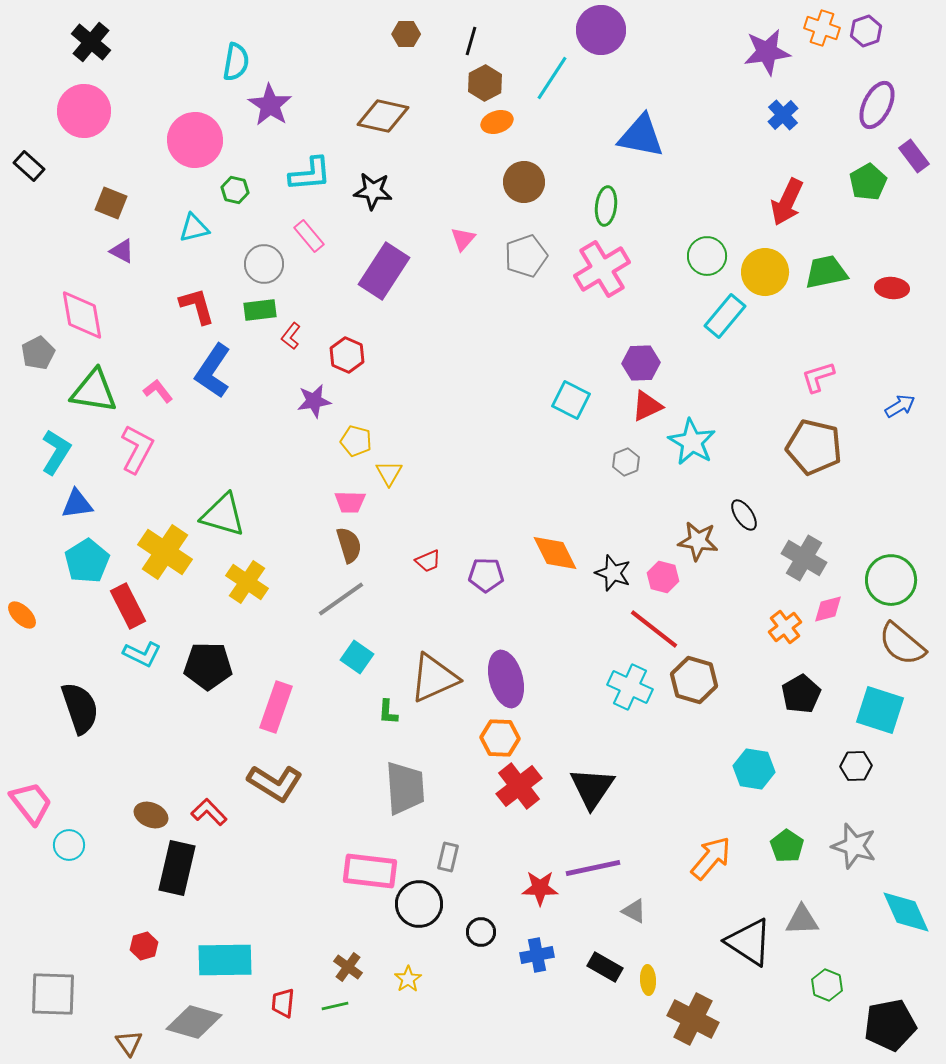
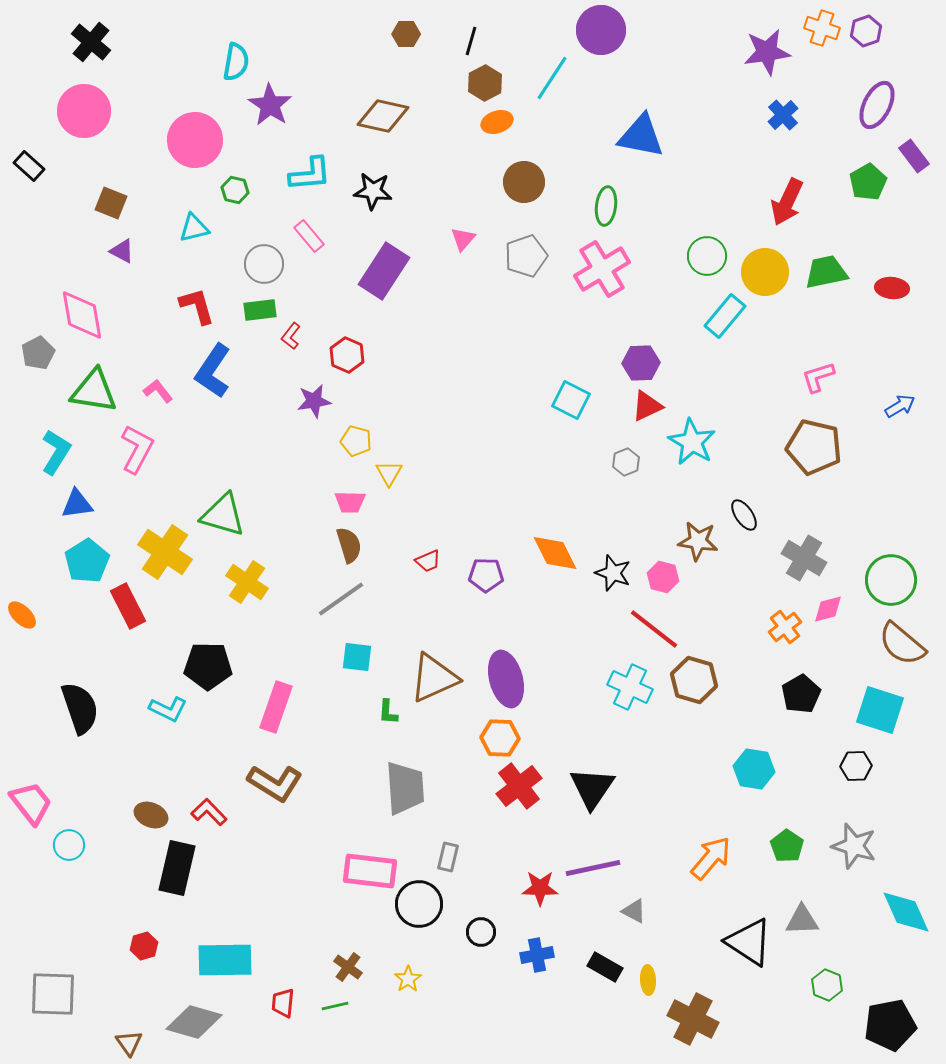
cyan L-shape at (142, 654): moved 26 px right, 55 px down
cyan square at (357, 657): rotated 28 degrees counterclockwise
